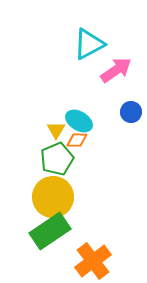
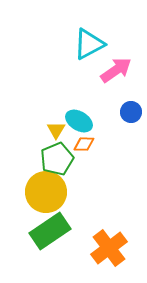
orange diamond: moved 7 px right, 4 px down
yellow circle: moved 7 px left, 5 px up
orange cross: moved 16 px right, 13 px up
